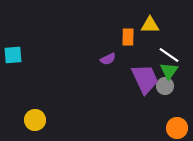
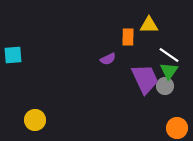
yellow triangle: moved 1 px left
